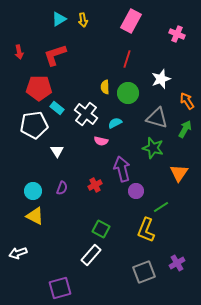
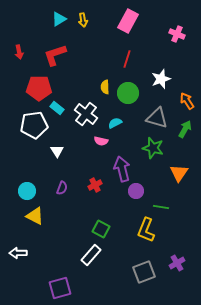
pink rectangle: moved 3 px left
cyan circle: moved 6 px left
green line: rotated 42 degrees clockwise
white arrow: rotated 18 degrees clockwise
